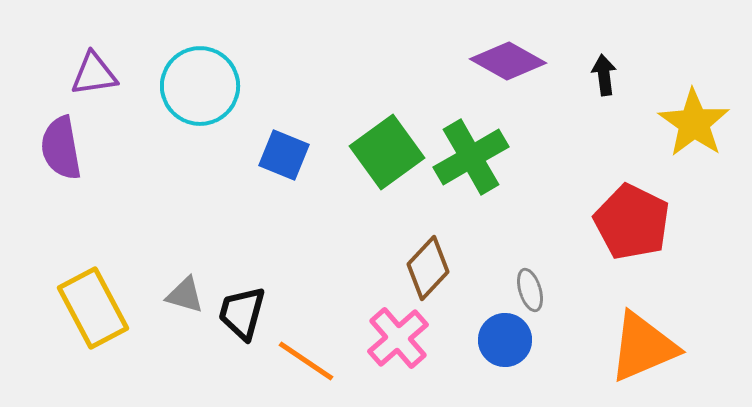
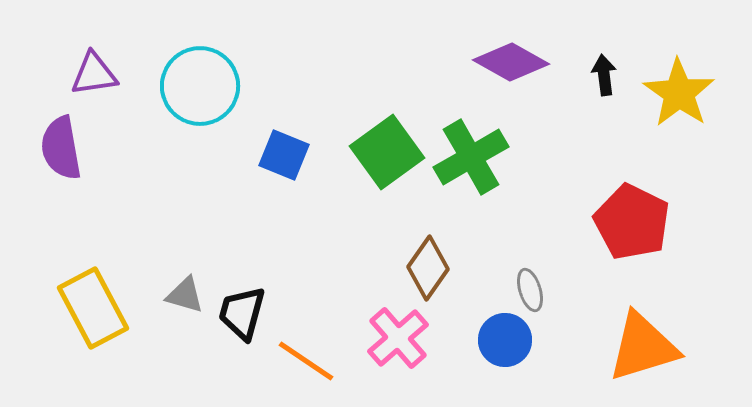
purple diamond: moved 3 px right, 1 px down
yellow star: moved 15 px left, 30 px up
brown diamond: rotated 8 degrees counterclockwise
orange triangle: rotated 6 degrees clockwise
